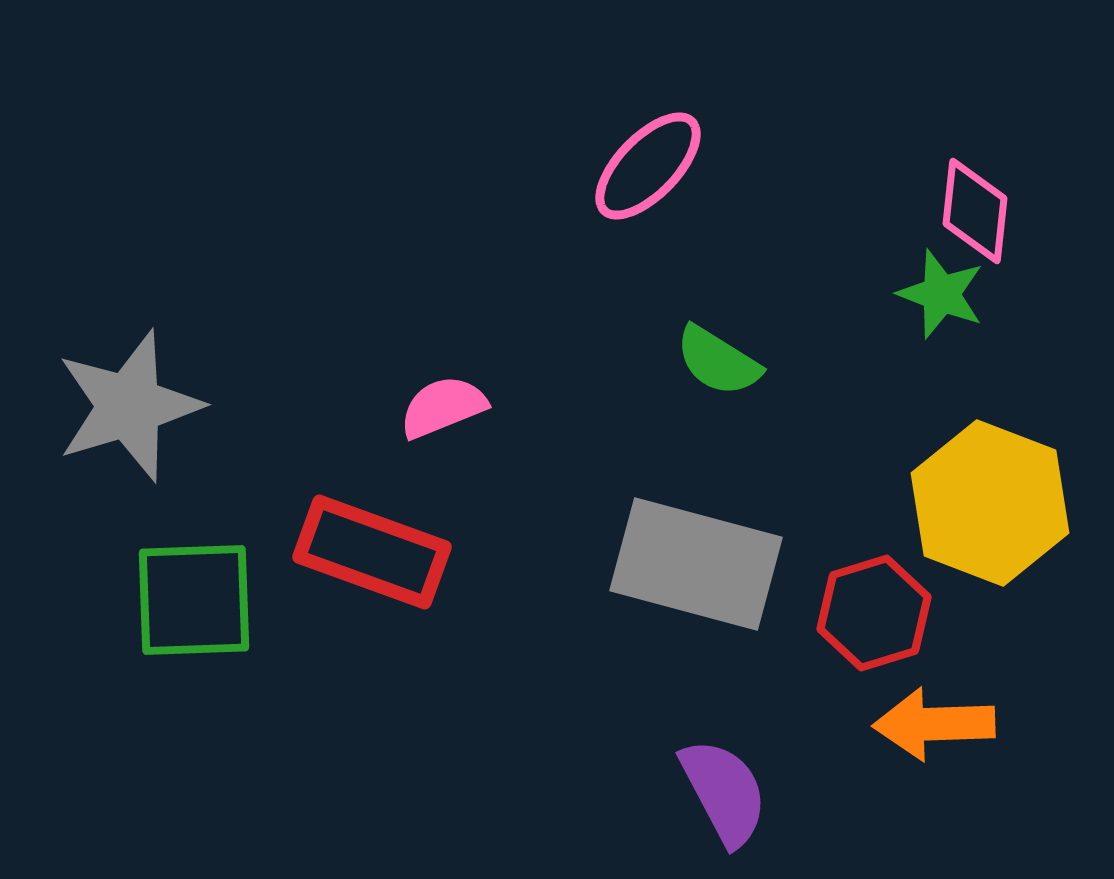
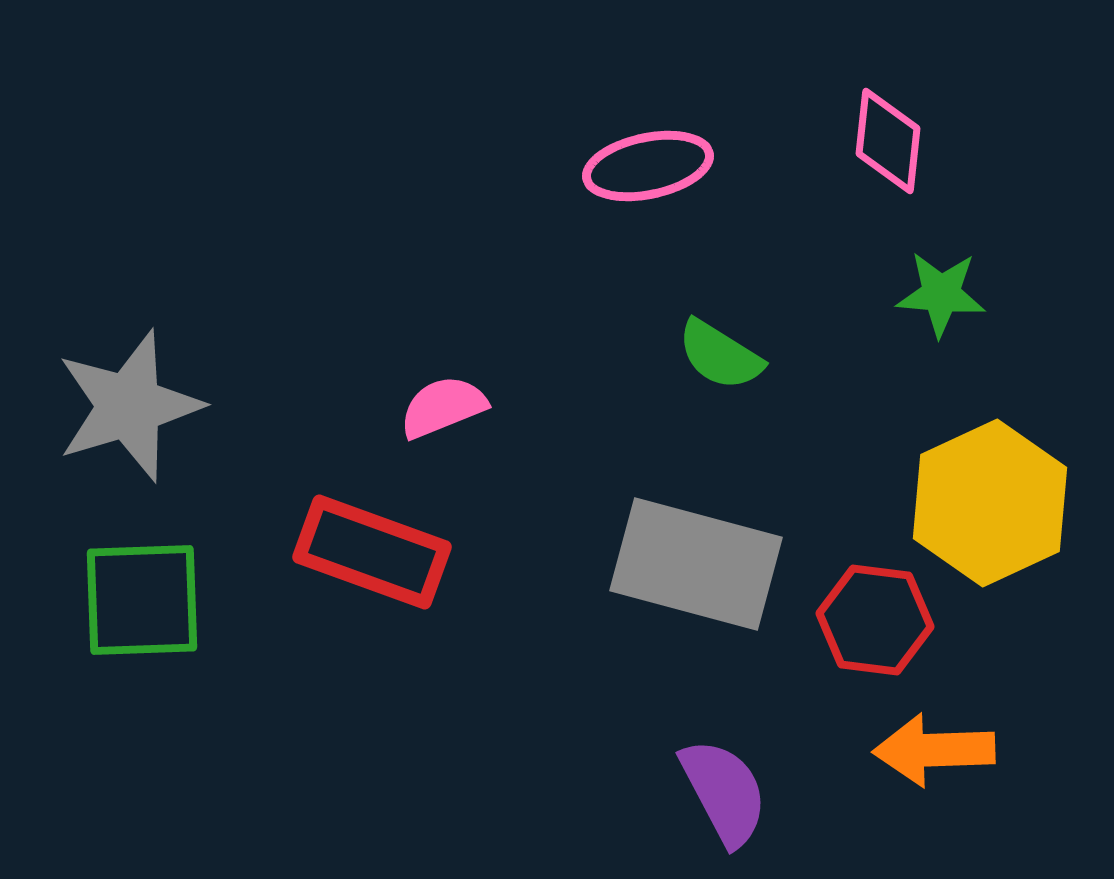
pink ellipse: rotated 34 degrees clockwise
pink diamond: moved 87 px left, 70 px up
green star: rotated 16 degrees counterclockwise
green semicircle: moved 2 px right, 6 px up
yellow hexagon: rotated 14 degrees clockwise
green square: moved 52 px left
red hexagon: moved 1 px right, 7 px down; rotated 24 degrees clockwise
orange arrow: moved 26 px down
